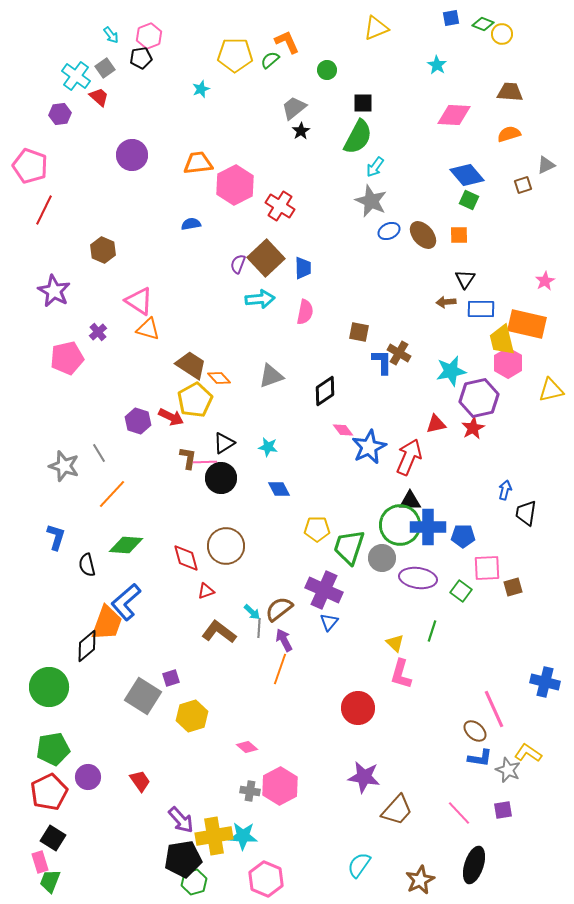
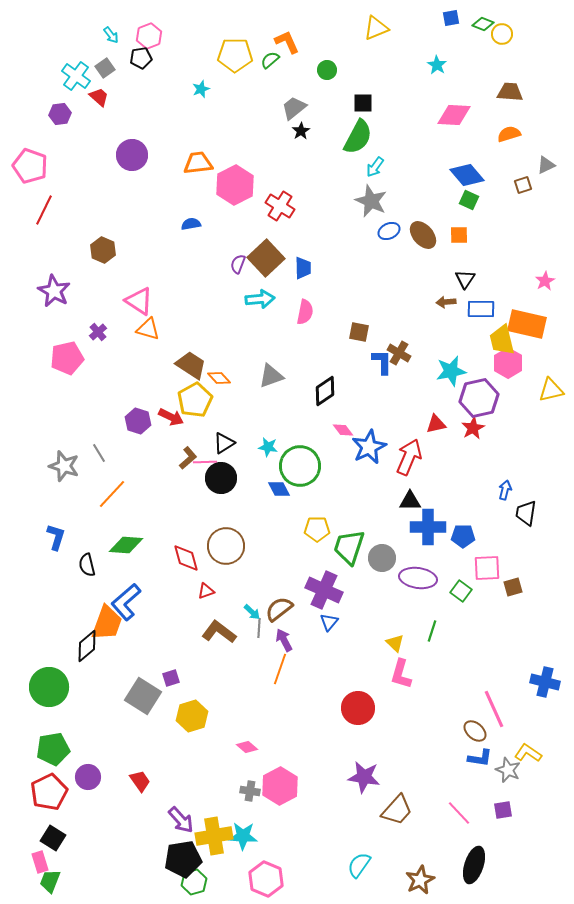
brown L-shape at (188, 458): rotated 40 degrees clockwise
green circle at (400, 525): moved 100 px left, 59 px up
